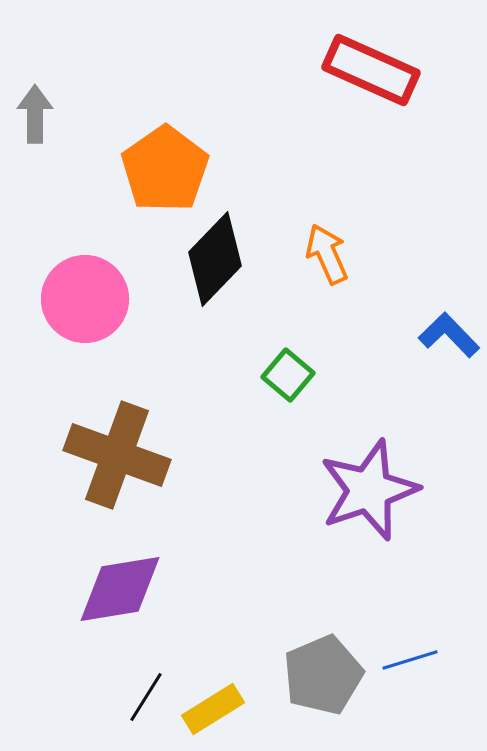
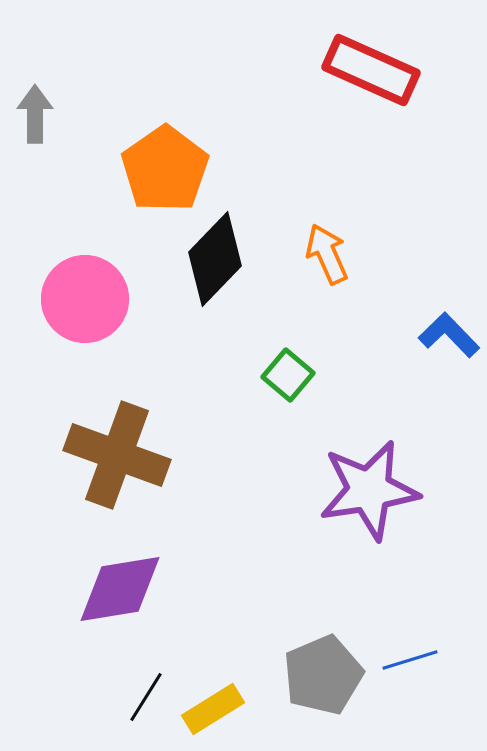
purple star: rotated 10 degrees clockwise
